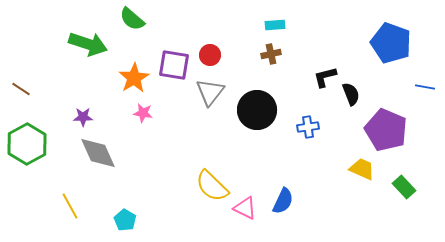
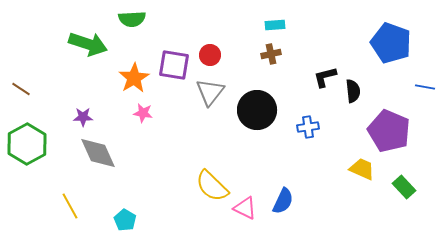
green semicircle: rotated 44 degrees counterclockwise
black semicircle: moved 2 px right, 3 px up; rotated 15 degrees clockwise
purple pentagon: moved 3 px right, 1 px down
